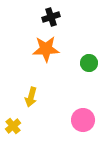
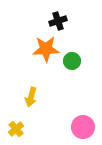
black cross: moved 7 px right, 4 px down
green circle: moved 17 px left, 2 px up
pink circle: moved 7 px down
yellow cross: moved 3 px right, 3 px down
